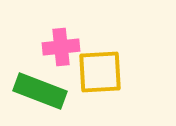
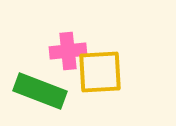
pink cross: moved 7 px right, 4 px down
